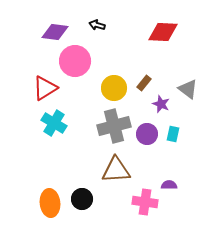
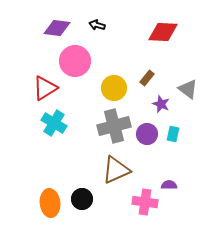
purple diamond: moved 2 px right, 4 px up
brown rectangle: moved 3 px right, 5 px up
brown triangle: rotated 20 degrees counterclockwise
